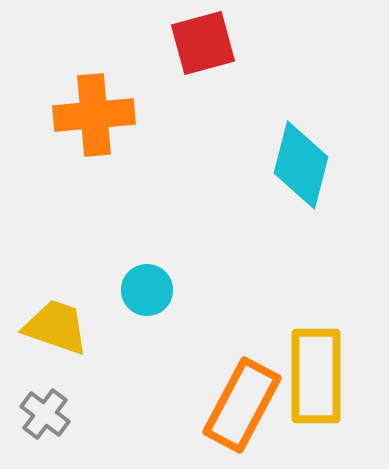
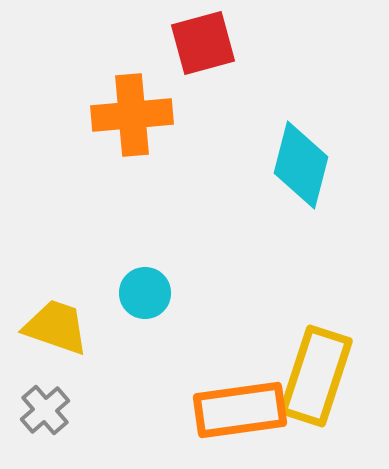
orange cross: moved 38 px right
cyan circle: moved 2 px left, 3 px down
yellow rectangle: rotated 18 degrees clockwise
orange rectangle: moved 2 px left, 5 px down; rotated 54 degrees clockwise
gray cross: moved 4 px up; rotated 12 degrees clockwise
